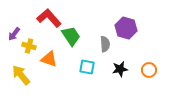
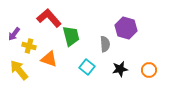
green trapezoid: rotated 20 degrees clockwise
cyan square: rotated 28 degrees clockwise
yellow arrow: moved 2 px left, 5 px up
